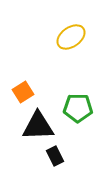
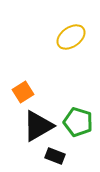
green pentagon: moved 14 px down; rotated 16 degrees clockwise
black triangle: rotated 28 degrees counterclockwise
black rectangle: rotated 42 degrees counterclockwise
